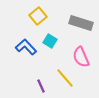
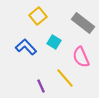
gray rectangle: moved 2 px right; rotated 20 degrees clockwise
cyan square: moved 4 px right, 1 px down
